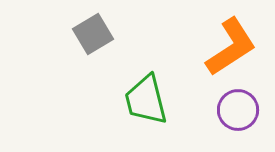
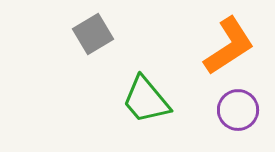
orange L-shape: moved 2 px left, 1 px up
green trapezoid: rotated 26 degrees counterclockwise
